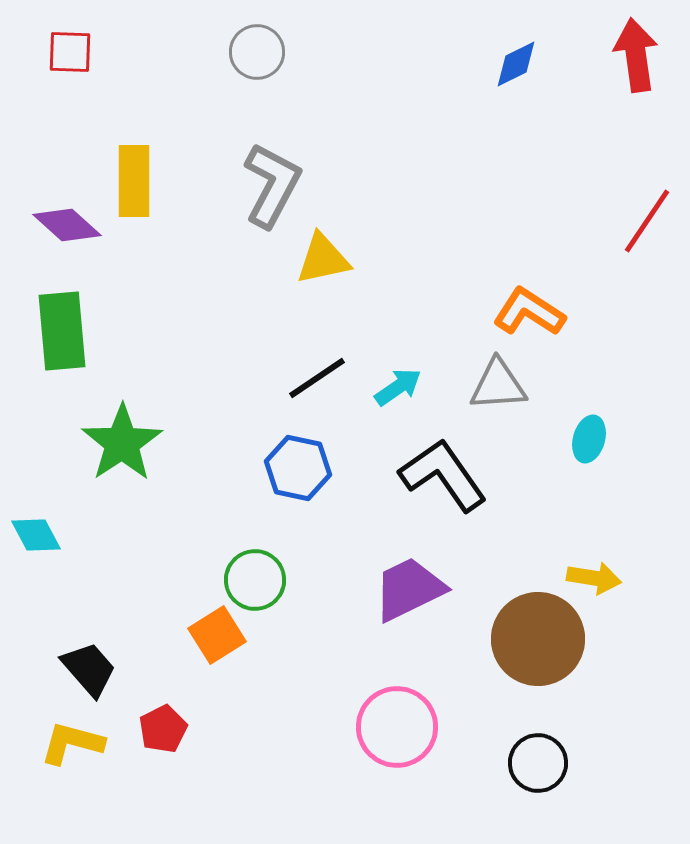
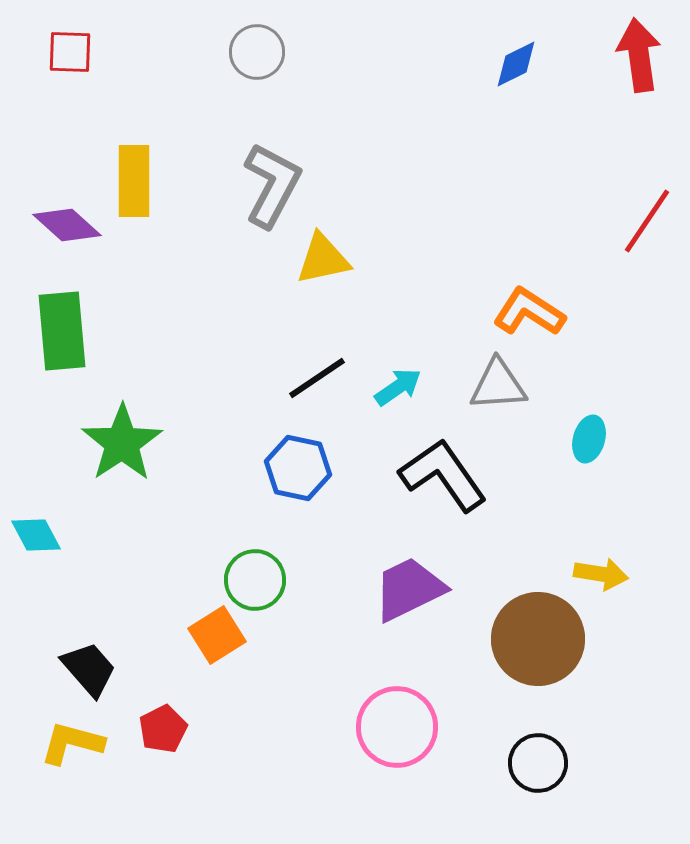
red arrow: moved 3 px right
yellow arrow: moved 7 px right, 4 px up
